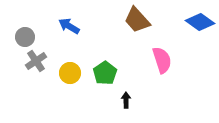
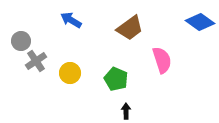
brown trapezoid: moved 7 px left, 8 px down; rotated 84 degrees counterclockwise
blue arrow: moved 2 px right, 6 px up
gray circle: moved 4 px left, 4 px down
green pentagon: moved 11 px right, 6 px down; rotated 15 degrees counterclockwise
black arrow: moved 11 px down
